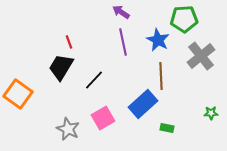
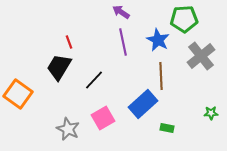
black trapezoid: moved 2 px left
